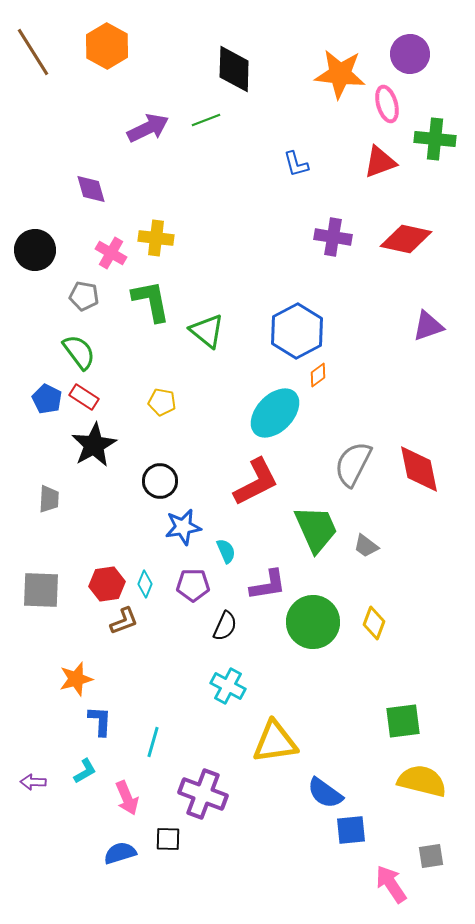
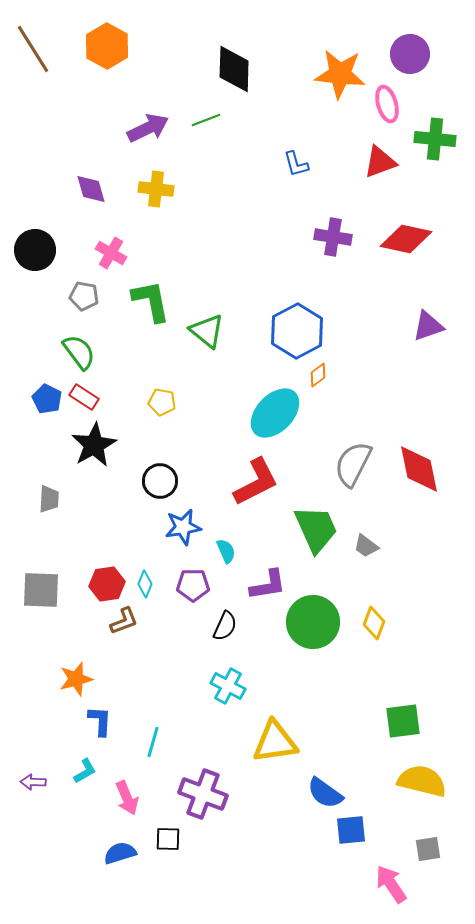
brown line at (33, 52): moved 3 px up
yellow cross at (156, 238): moved 49 px up
gray square at (431, 856): moved 3 px left, 7 px up
